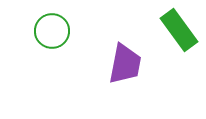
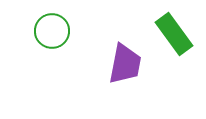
green rectangle: moved 5 px left, 4 px down
